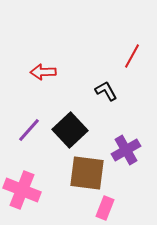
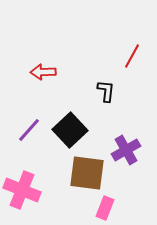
black L-shape: rotated 35 degrees clockwise
